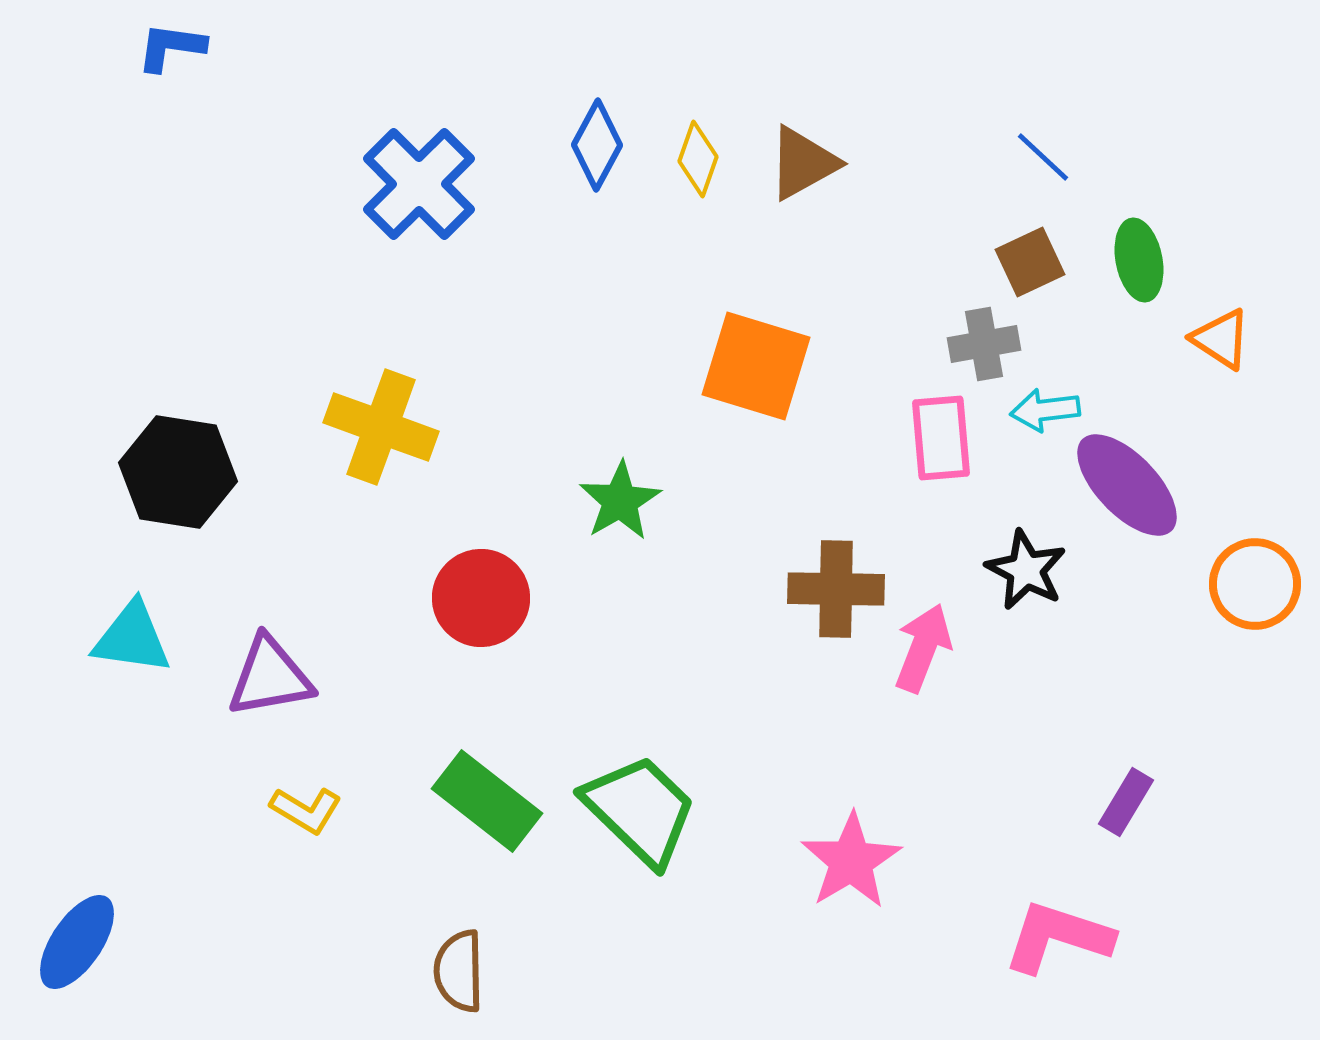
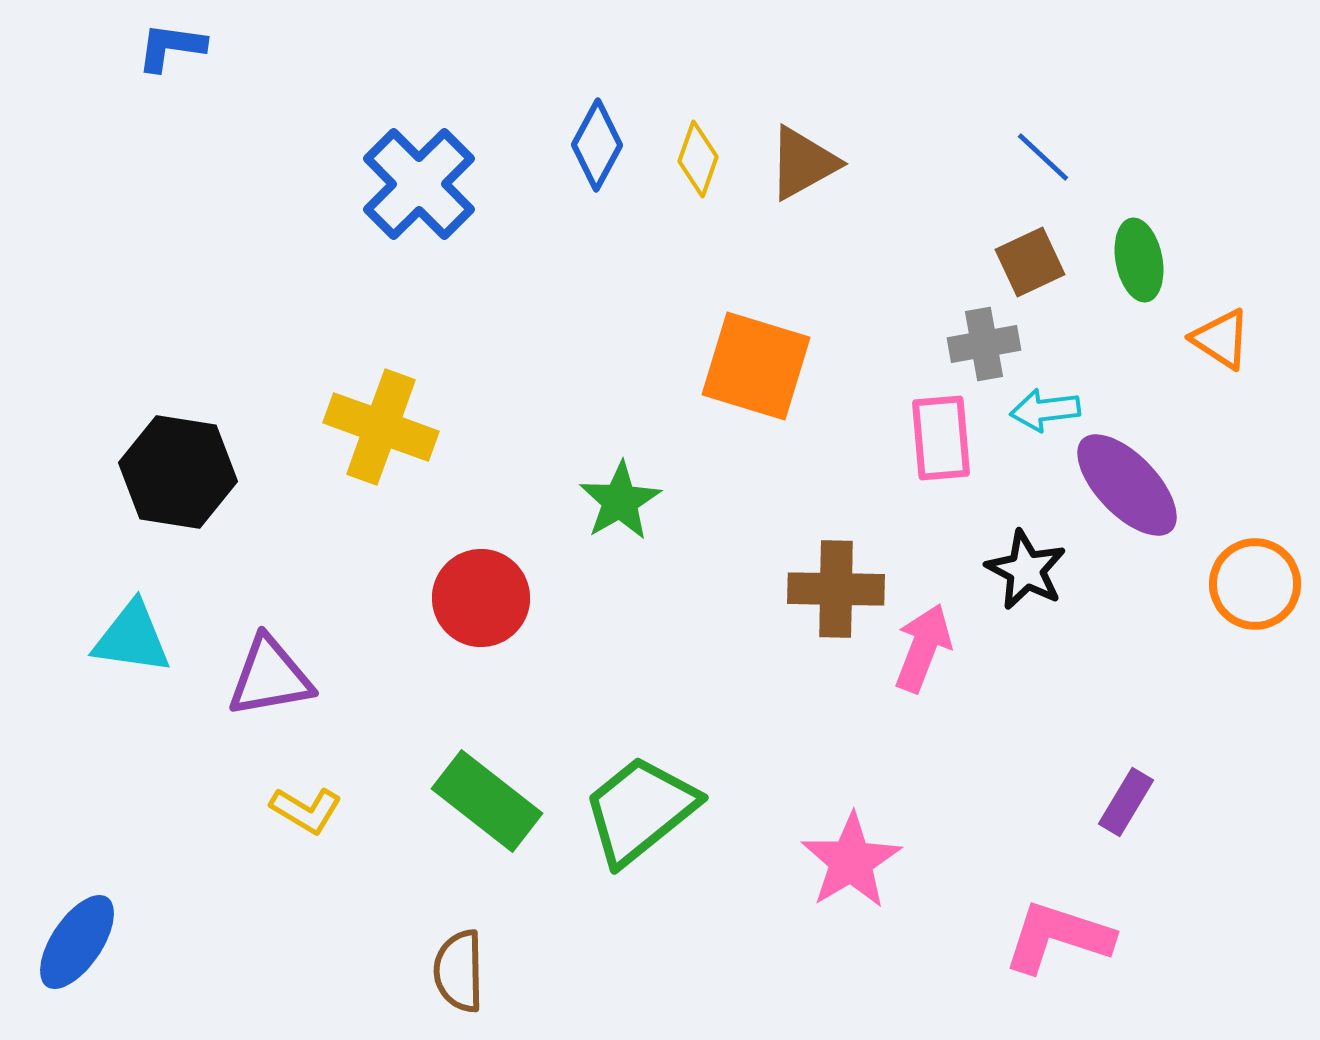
green trapezoid: rotated 83 degrees counterclockwise
